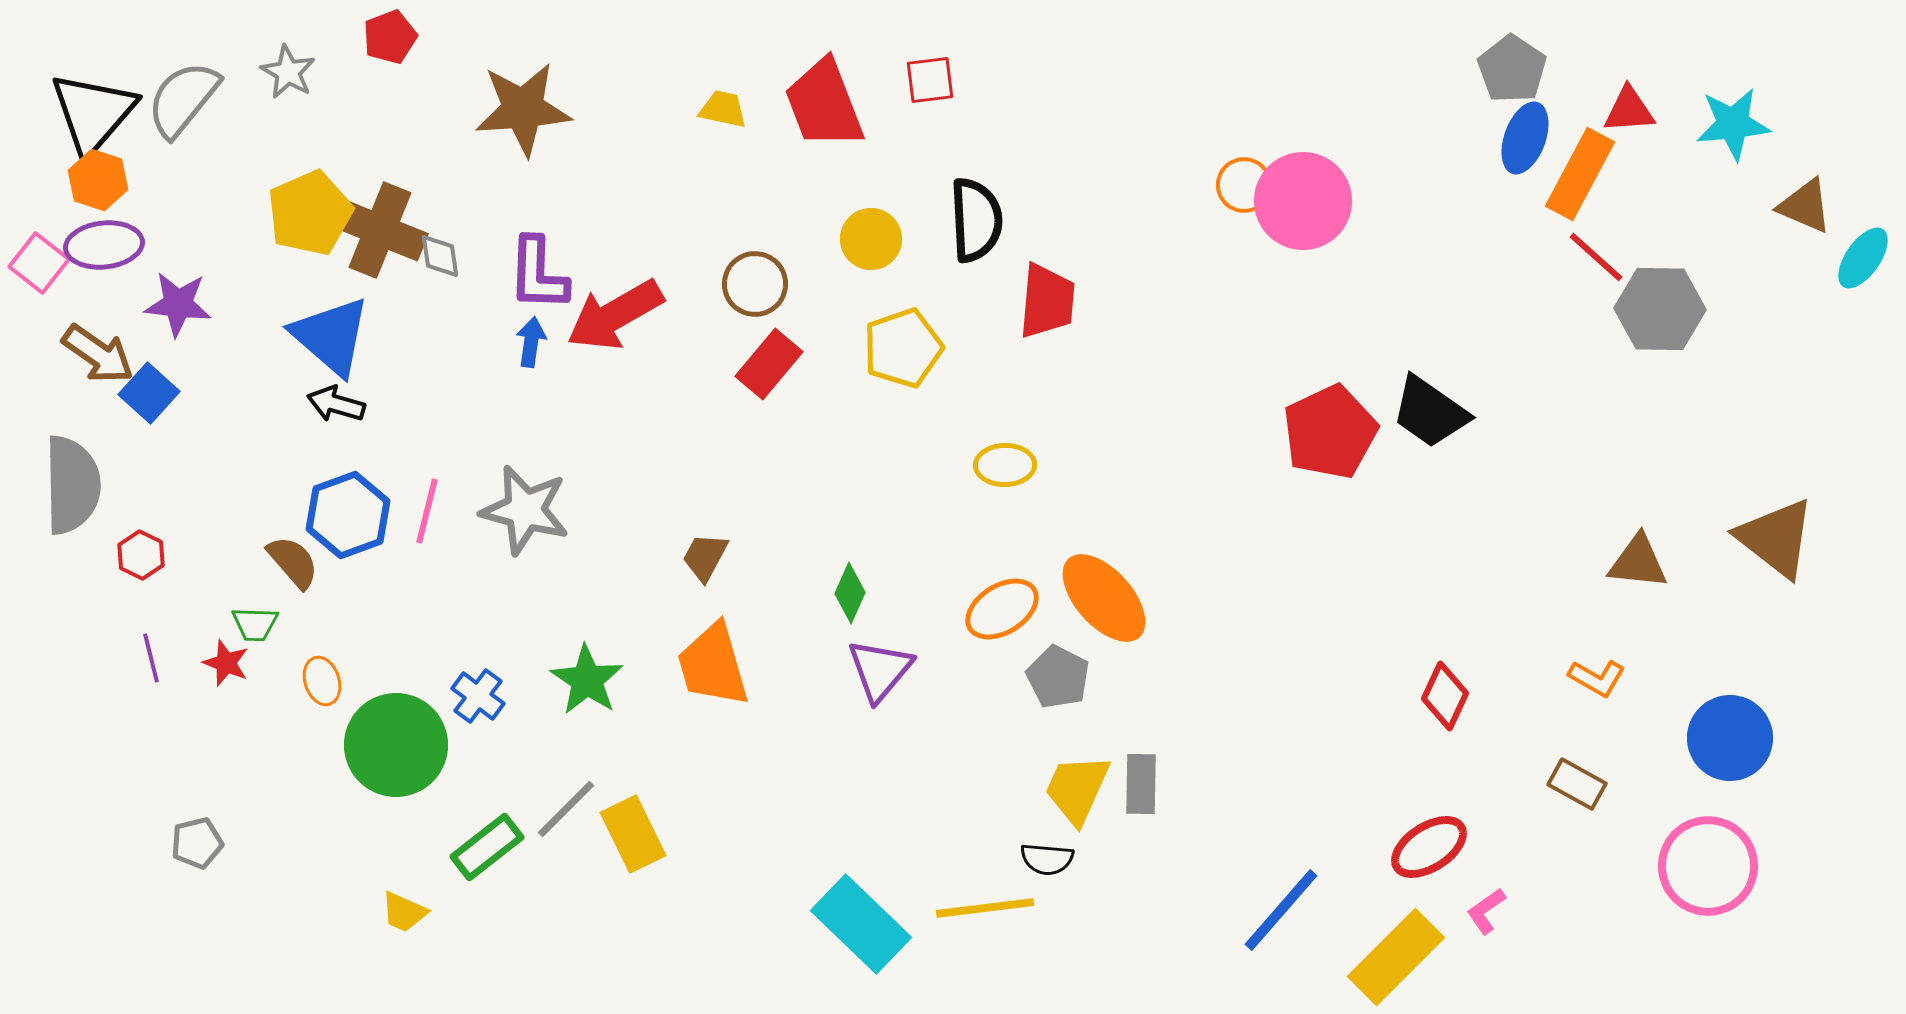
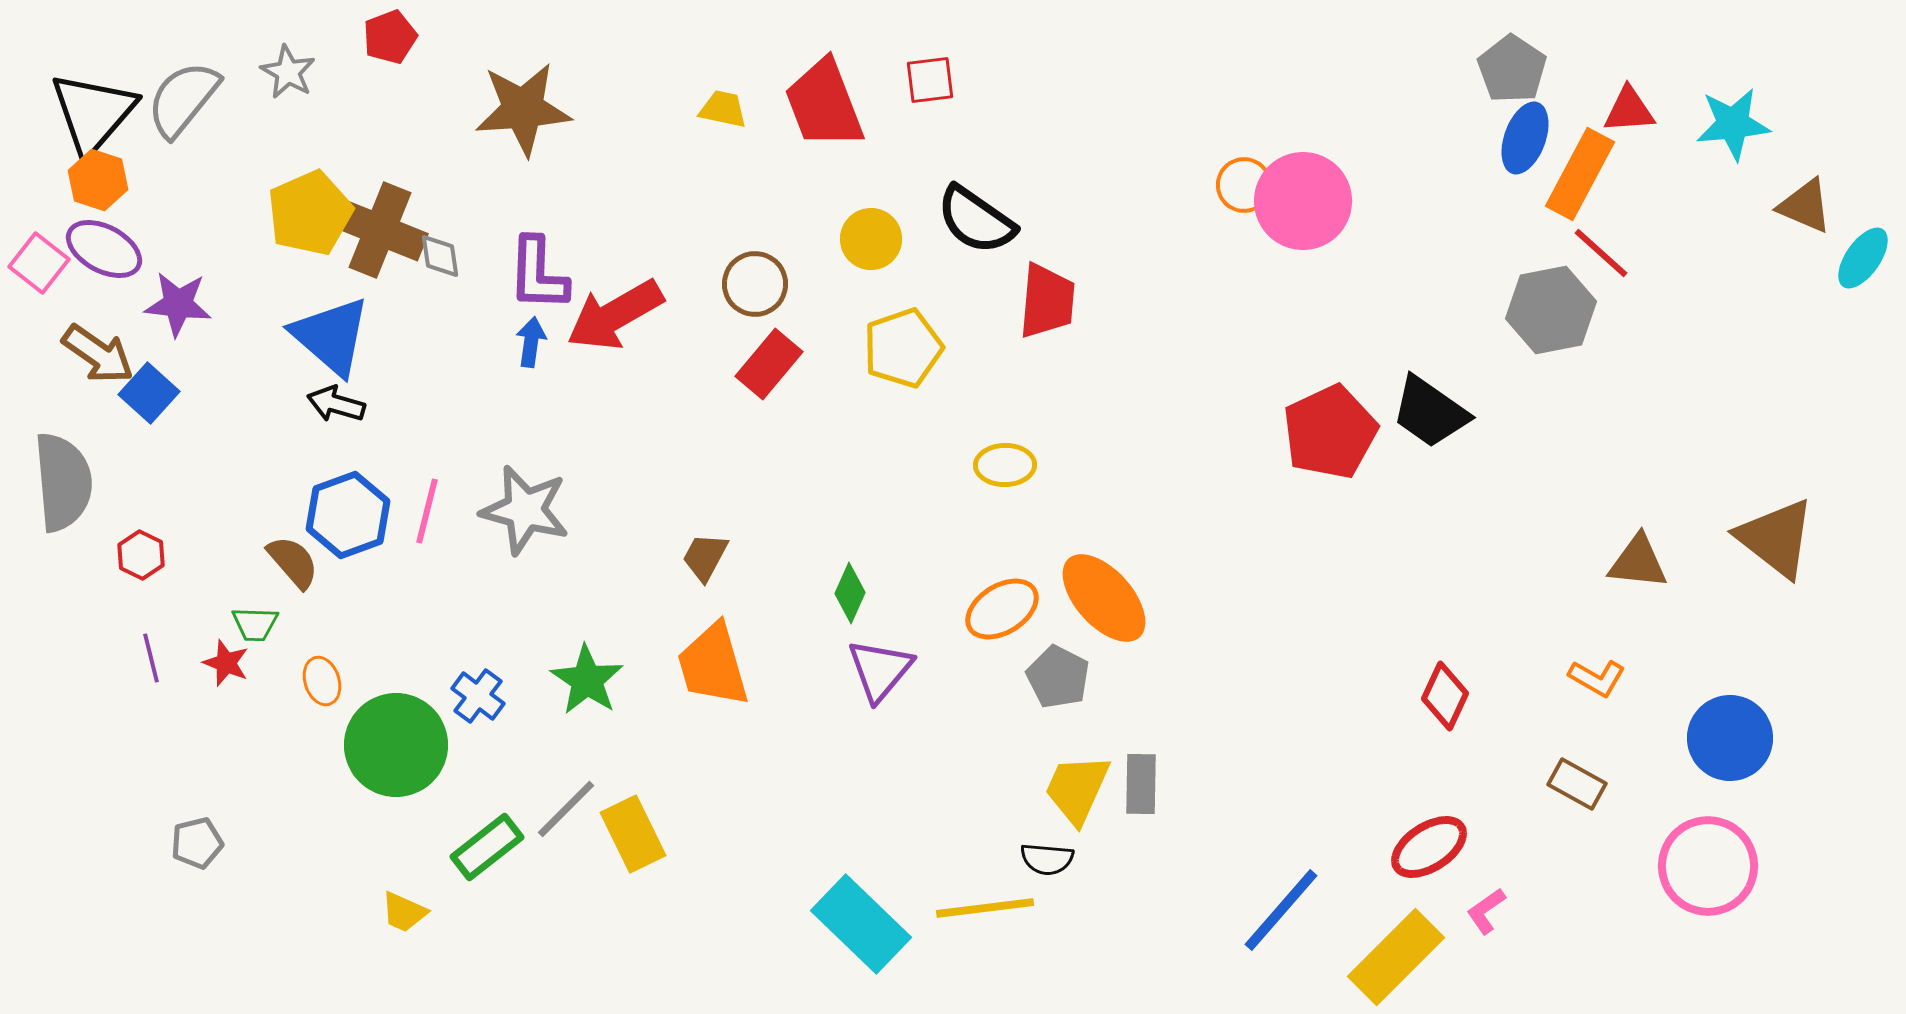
black semicircle at (976, 220): rotated 128 degrees clockwise
purple ellipse at (104, 245): moved 4 px down; rotated 34 degrees clockwise
red line at (1596, 257): moved 5 px right, 4 px up
gray hexagon at (1660, 309): moved 109 px left, 1 px down; rotated 12 degrees counterclockwise
gray semicircle at (72, 485): moved 9 px left, 3 px up; rotated 4 degrees counterclockwise
